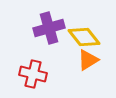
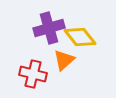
yellow diamond: moved 4 px left
orange triangle: moved 24 px left; rotated 10 degrees counterclockwise
